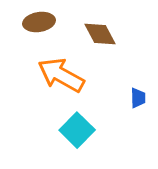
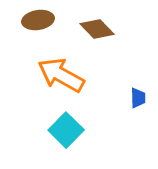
brown ellipse: moved 1 px left, 2 px up
brown diamond: moved 3 px left, 5 px up; rotated 16 degrees counterclockwise
cyan square: moved 11 px left
